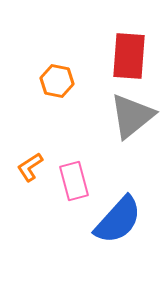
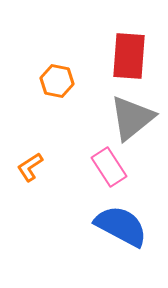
gray triangle: moved 2 px down
pink rectangle: moved 35 px right, 14 px up; rotated 18 degrees counterclockwise
blue semicircle: moved 3 px right, 6 px down; rotated 104 degrees counterclockwise
